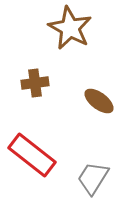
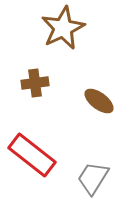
brown star: moved 7 px left; rotated 18 degrees clockwise
